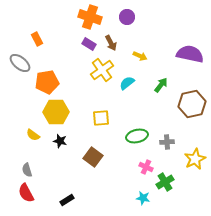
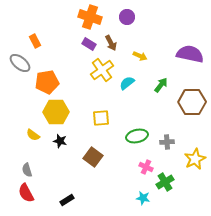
orange rectangle: moved 2 px left, 2 px down
brown hexagon: moved 2 px up; rotated 12 degrees clockwise
